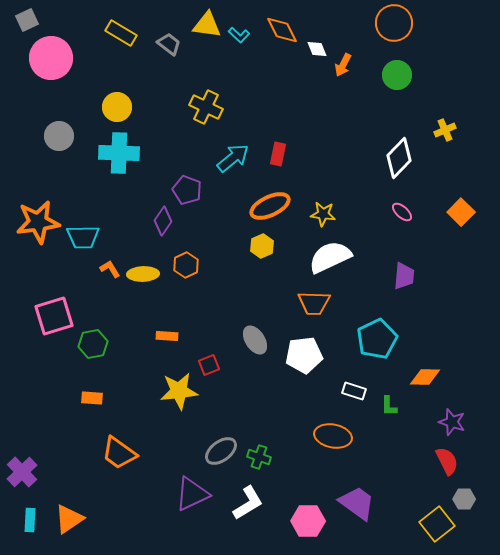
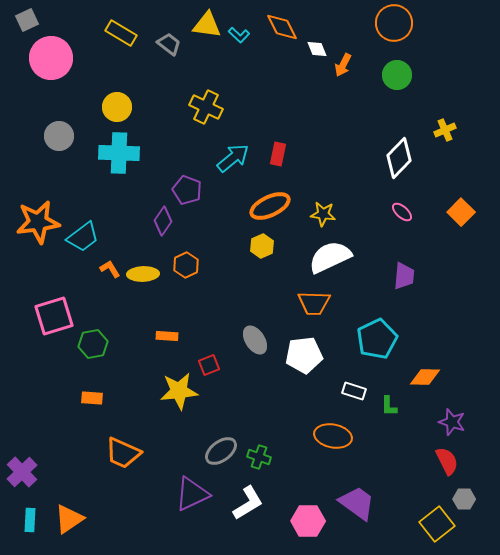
orange diamond at (282, 30): moved 3 px up
cyan trapezoid at (83, 237): rotated 36 degrees counterclockwise
orange trapezoid at (119, 453): moved 4 px right; rotated 12 degrees counterclockwise
